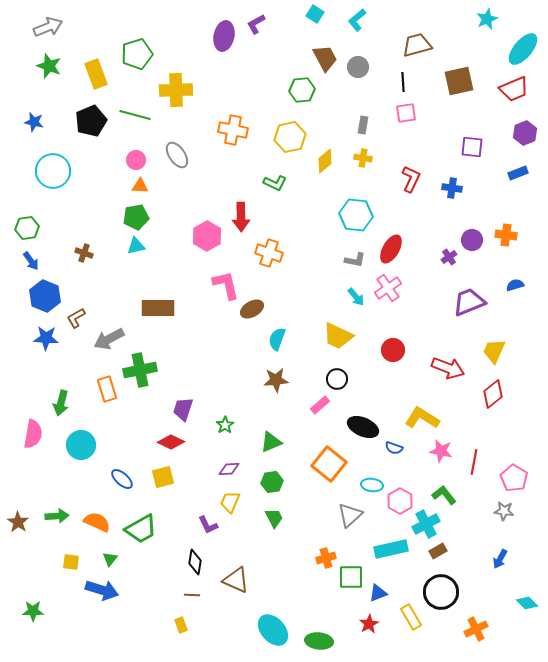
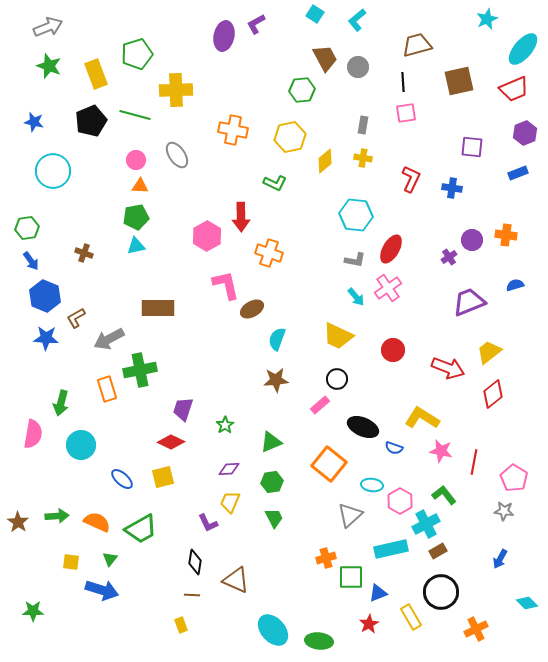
yellow trapezoid at (494, 351): moved 5 px left, 1 px down; rotated 28 degrees clockwise
purple L-shape at (208, 525): moved 2 px up
